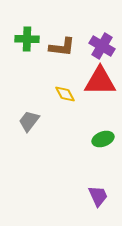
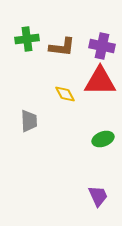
green cross: rotated 10 degrees counterclockwise
purple cross: rotated 20 degrees counterclockwise
gray trapezoid: rotated 140 degrees clockwise
